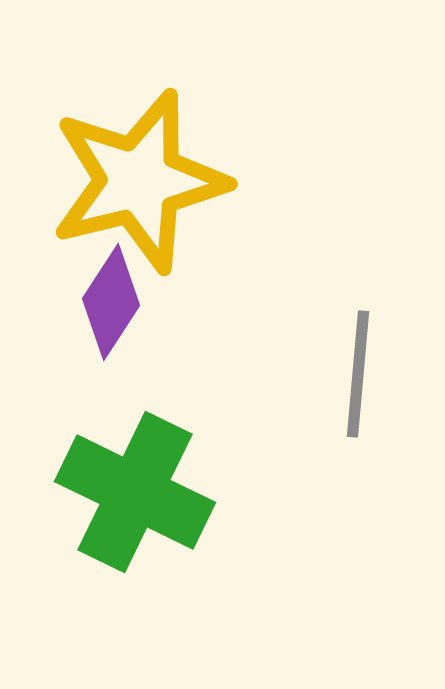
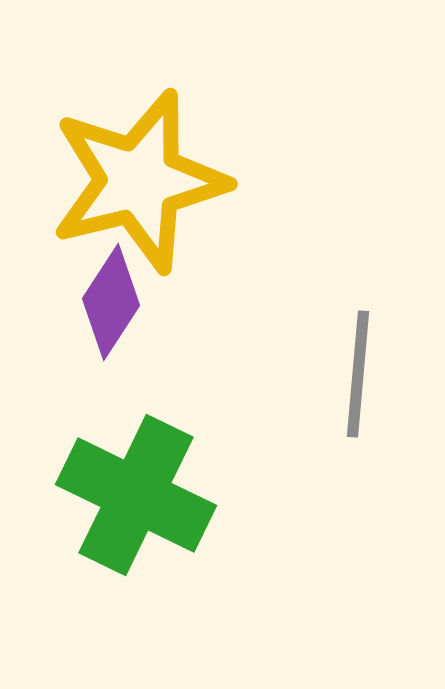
green cross: moved 1 px right, 3 px down
